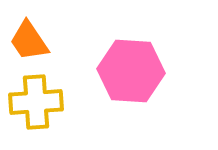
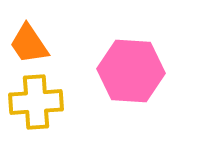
orange trapezoid: moved 3 px down
